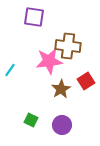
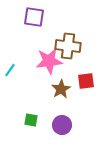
red square: rotated 24 degrees clockwise
green square: rotated 16 degrees counterclockwise
